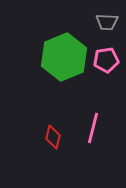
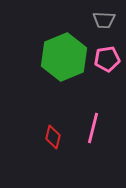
gray trapezoid: moved 3 px left, 2 px up
pink pentagon: moved 1 px right, 1 px up
